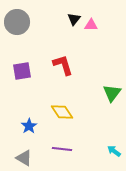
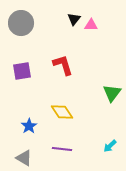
gray circle: moved 4 px right, 1 px down
cyan arrow: moved 4 px left, 5 px up; rotated 80 degrees counterclockwise
